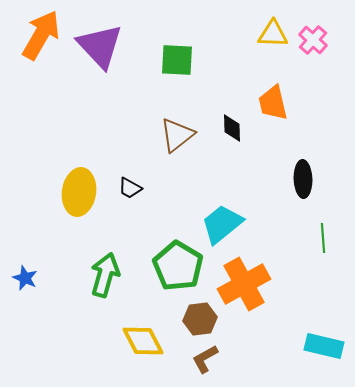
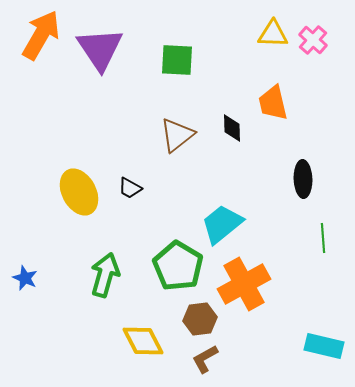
purple triangle: moved 3 px down; rotated 9 degrees clockwise
yellow ellipse: rotated 36 degrees counterclockwise
